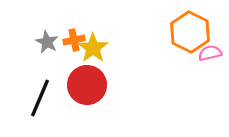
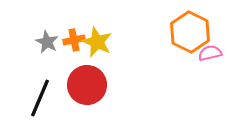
yellow star: moved 4 px right, 6 px up; rotated 12 degrees counterclockwise
